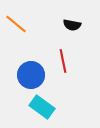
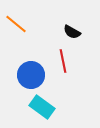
black semicircle: moved 7 px down; rotated 18 degrees clockwise
